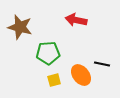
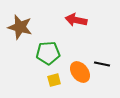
orange ellipse: moved 1 px left, 3 px up
